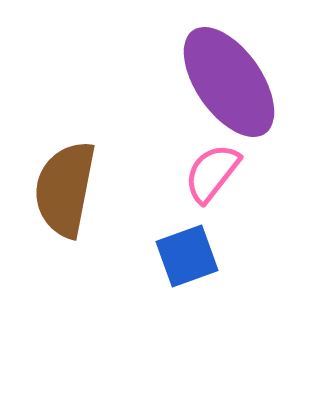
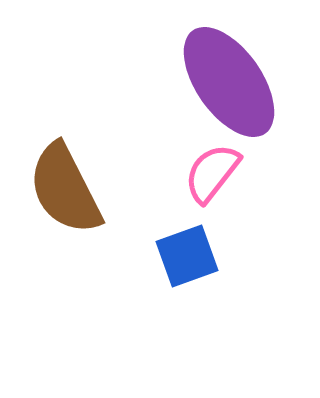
brown semicircle: rotated 38 degrees counterclockwise
